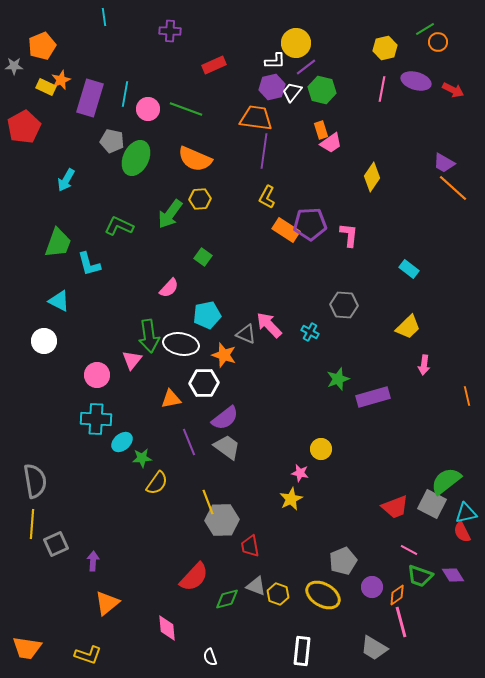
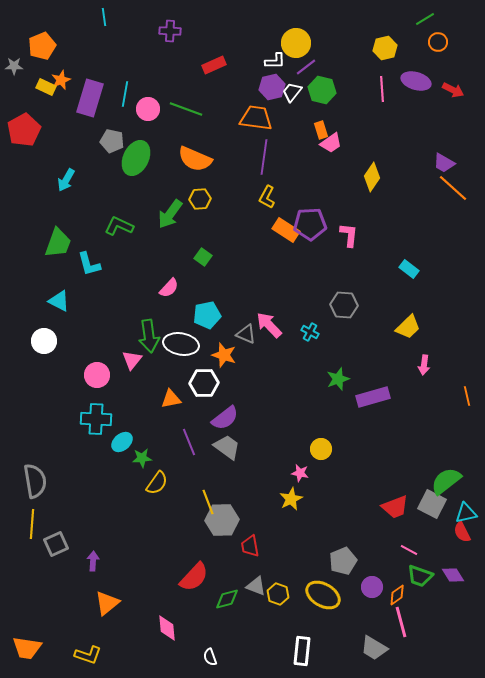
green line at (425, 29): moved 10 px up
pink line at (382, 89): rotated 15 degrees counterclockwise
red pentagon at (24, 127): moved 3 px down
purple line at (264, 151): moved 6 px down
